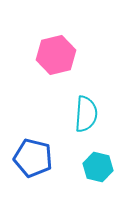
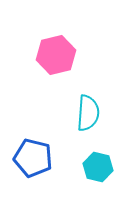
cyan semicircle: moved 2 px right, 1 px up
